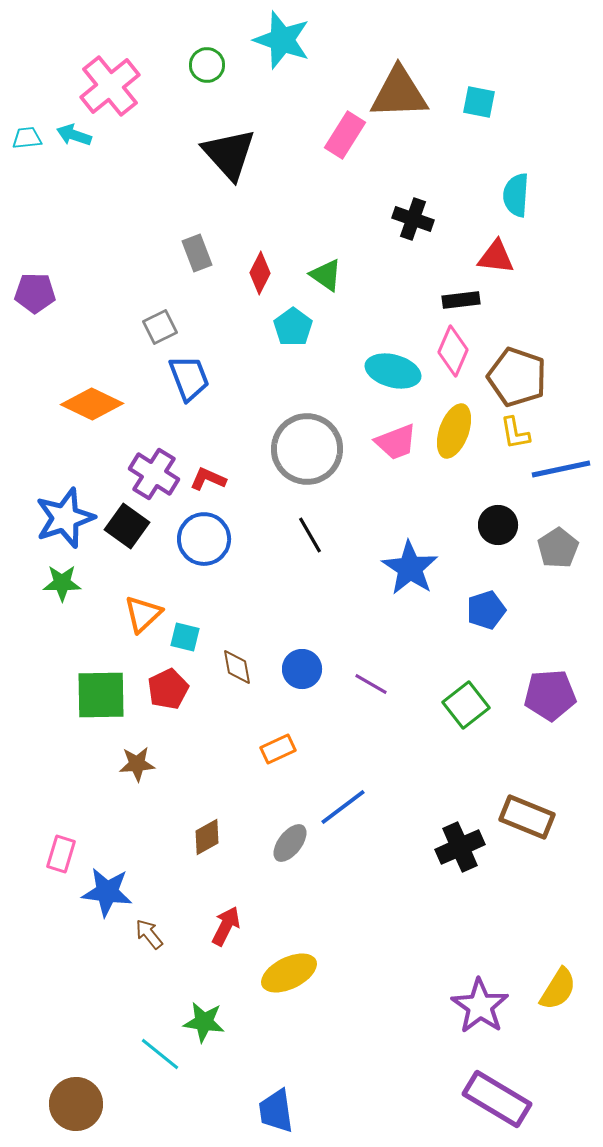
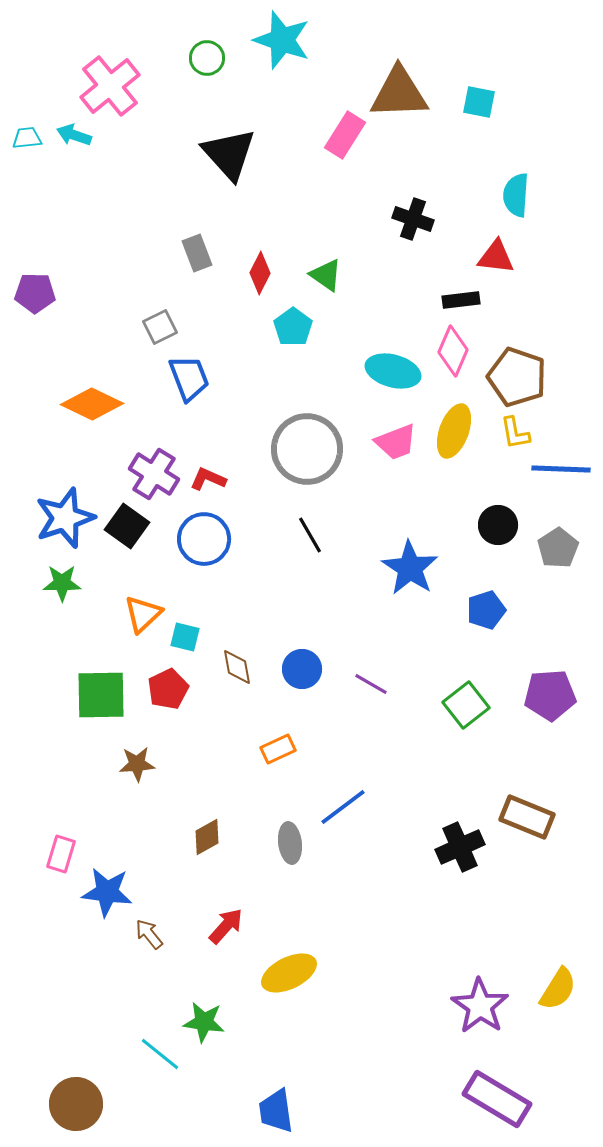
green circle at (207, 65): moved 7 px up
blue line at (561, 469): rotated 14 degrees clockwise
gray ellipse at (290, 843): rotated 45 degrees counterclockwise
red arrow at (226, 926): rotated 15 degrees clockwise
